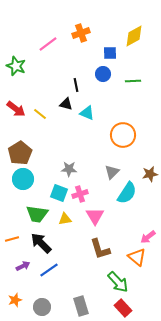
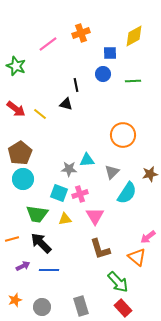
cyan triangle: moved 47 px down; rotated 28 degrees counterclockwise
blue line: rotated 36 degrees clockwise
